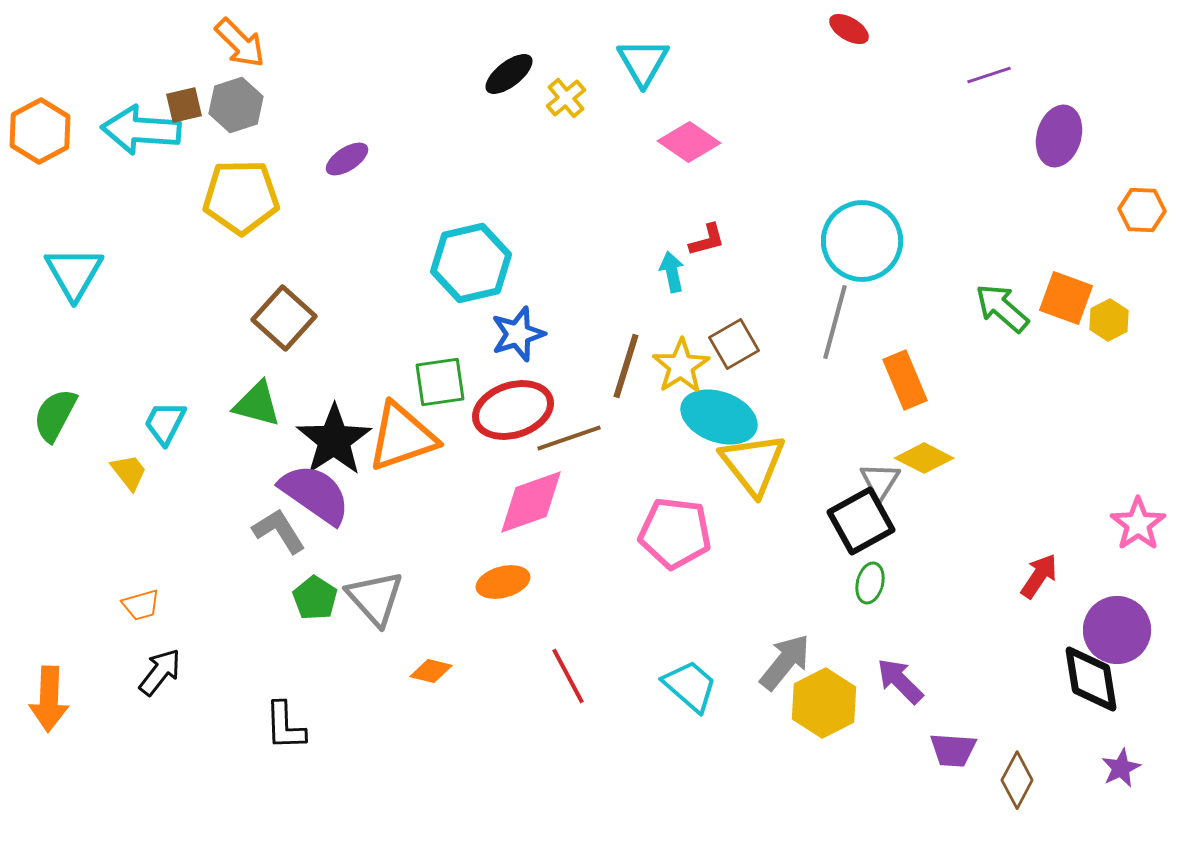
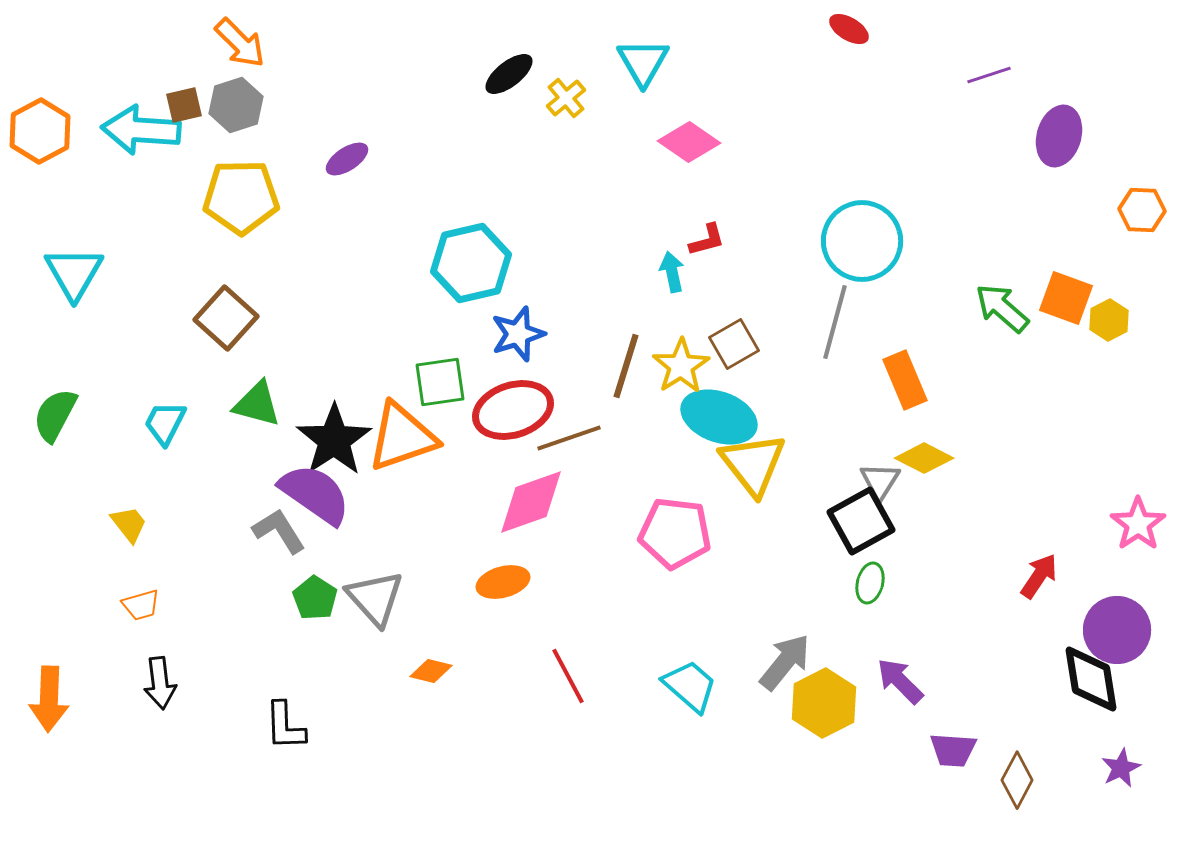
brown square at (284, 318): moved 58 px left
yellow trapezoid at (129, 472): moved 52 px down
black arrow at (160, 672): moved 11 px down; rotated 135 degrees clockwise
